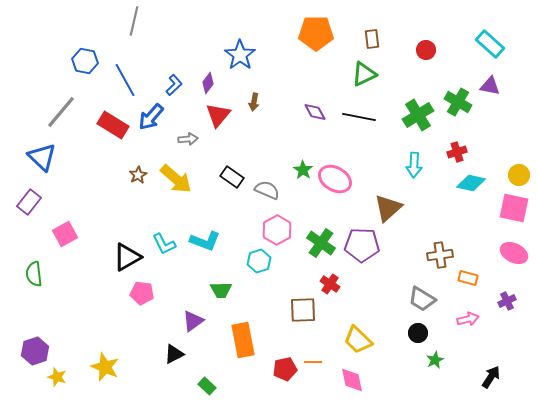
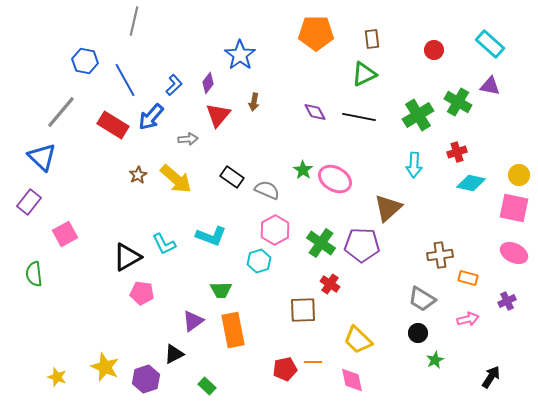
red circle at (426, 50): moved 8 px right
pink hexagon at (277, 230): moved 2 px left
cyan L-shape at (205, 241): moved 6 px right, 5 px up
orange rectangle at (243, 340): moved 10 px left, 10 px up
purple hexagon at (35, 351): moved 111 px right, 28 px down
